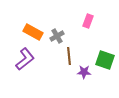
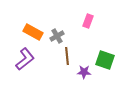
brown line: moved 2 px left
